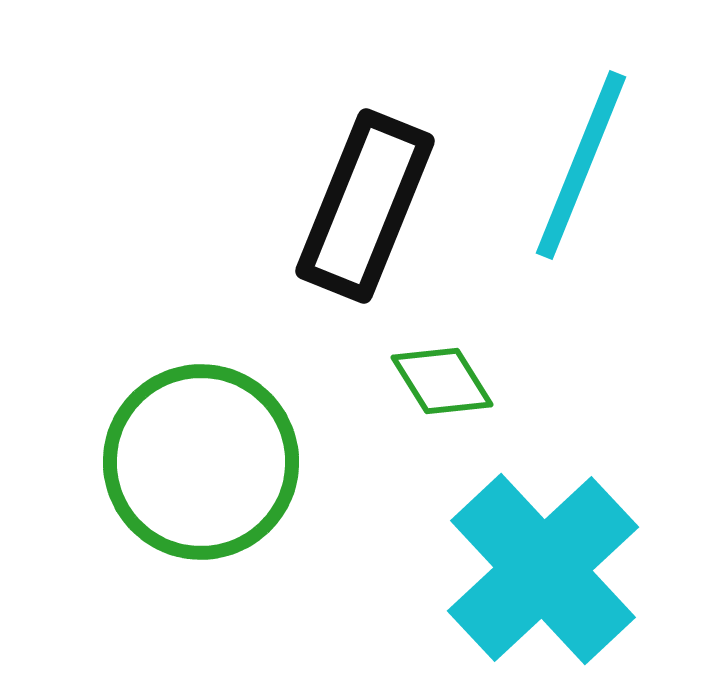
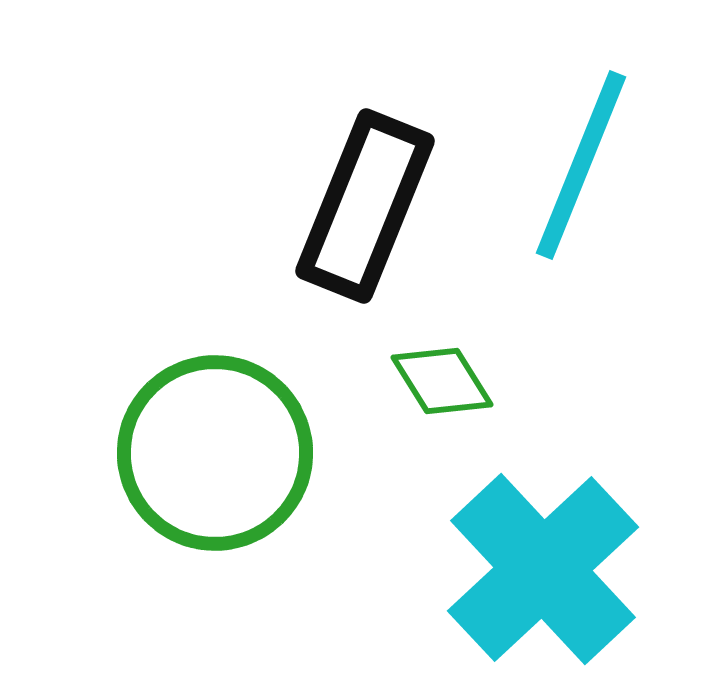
green circle: moved 14 px right, 9 px up
